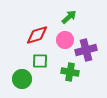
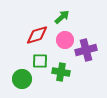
green arrow: moved 7 px left
green cross: moved 9 px left
